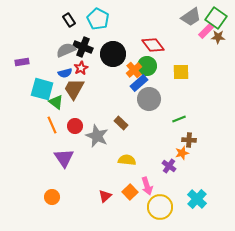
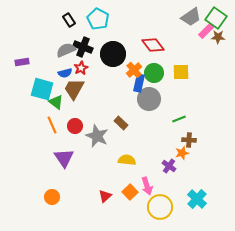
green circle: moved 7 px right, 7 px down
blue rectangle: rotated 36 degrees counterclockwise
